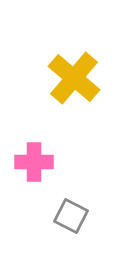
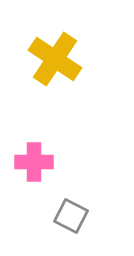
yellow cross: moved 19 px left, 19 px up; rotated 6 degrees counterclockwise
